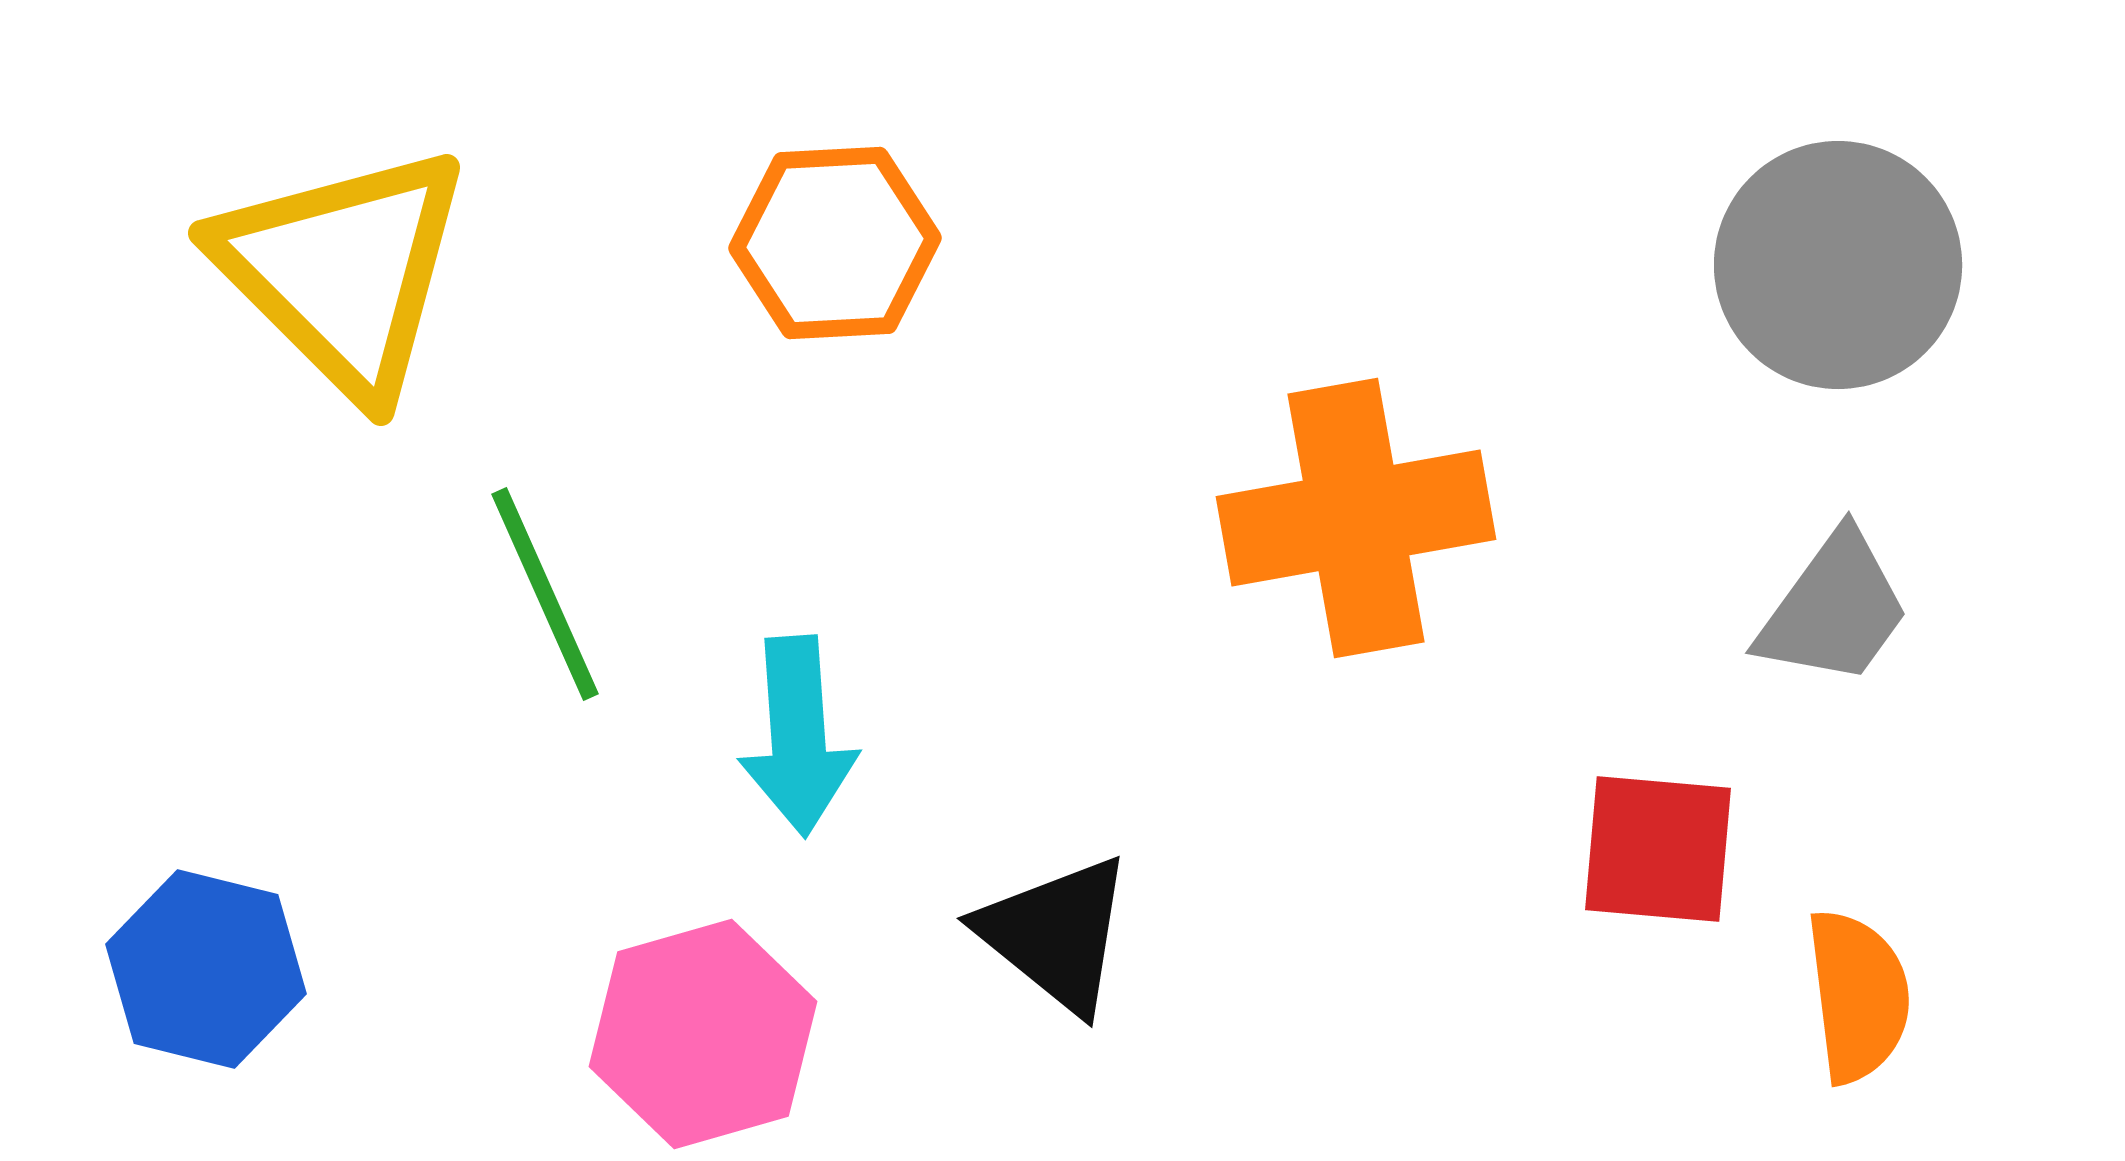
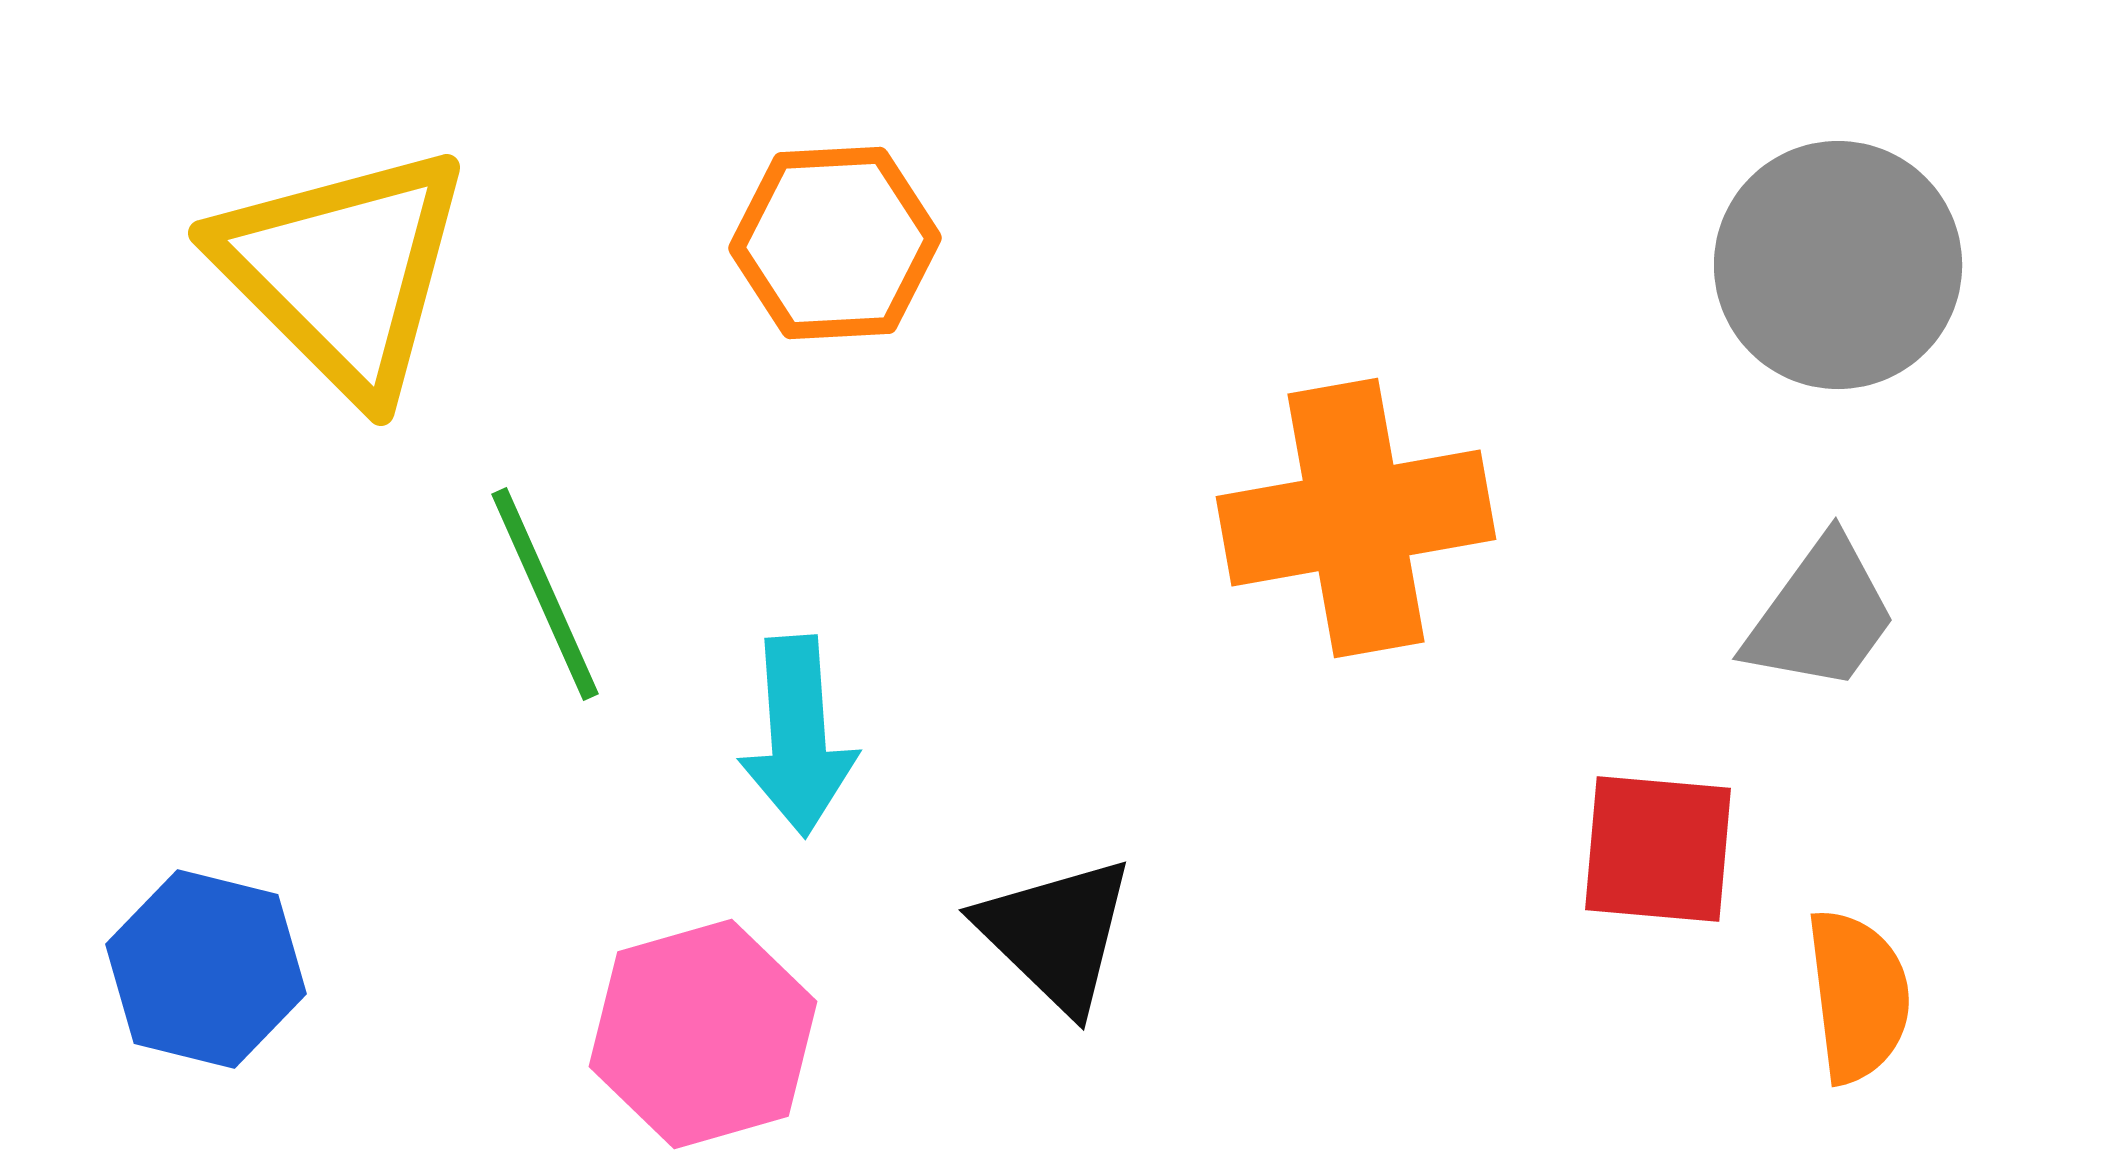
gray trapezoid: moved 13 px left, 6 px down
black triangle: rotated 5 degrees clockwise
